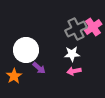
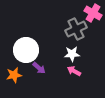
pink cross: moved 14 px up; rotated 24 degrees counterclockwise
pink arrow: rotated 40 degrees clockwise
orange star: moved 1 px up; rotated 21 degrees clockwise
